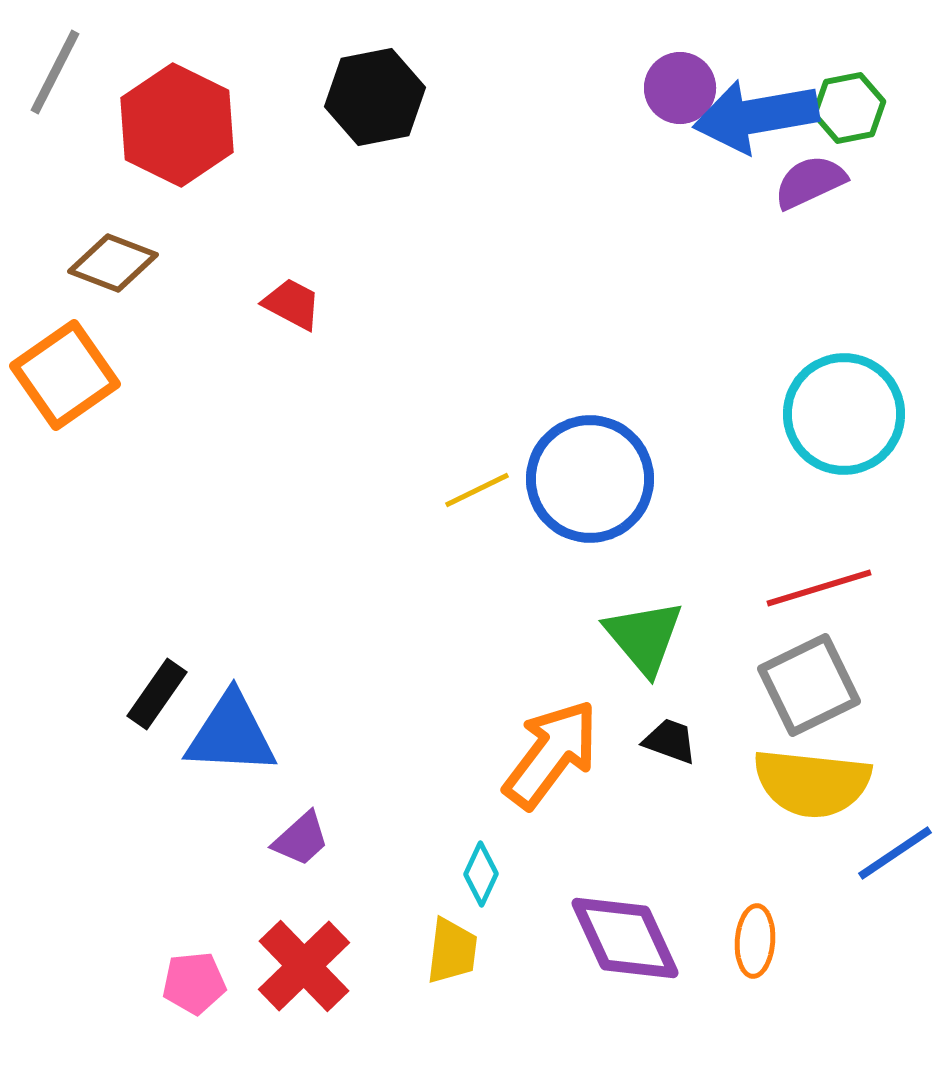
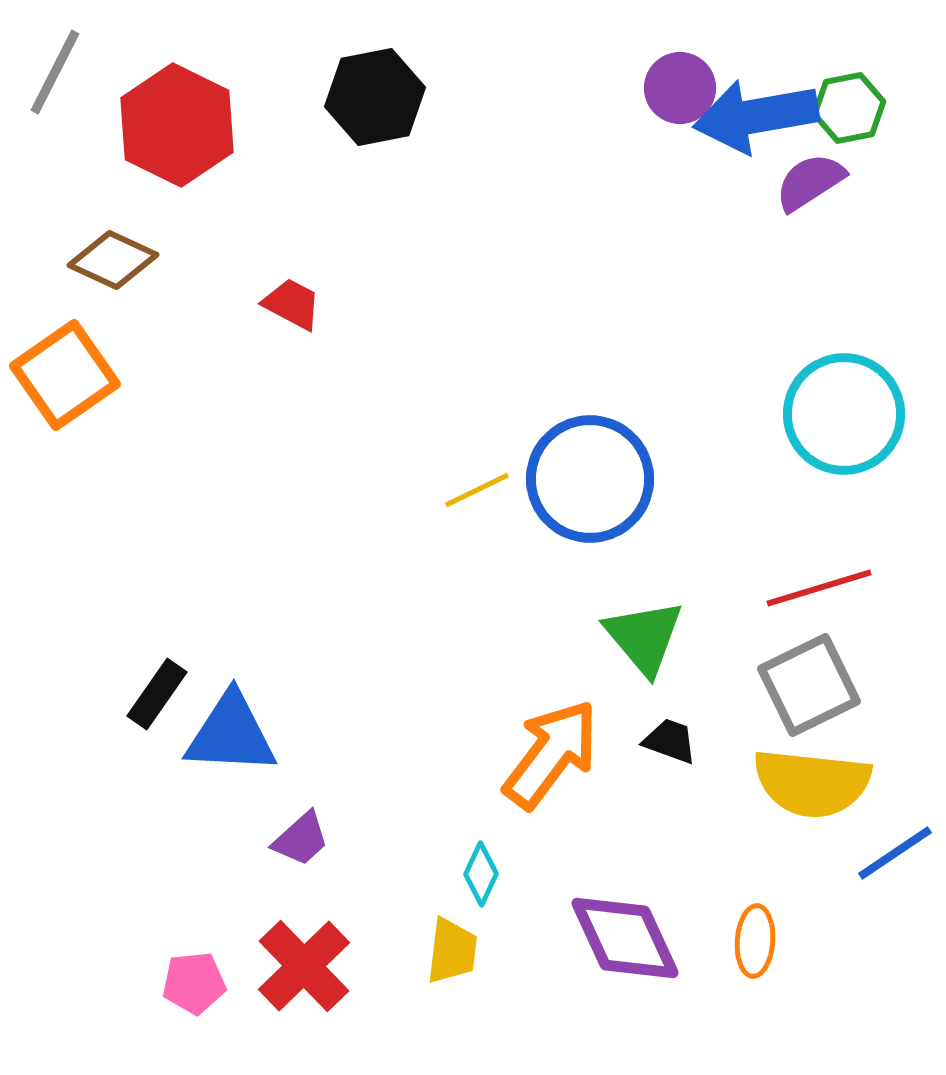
purple semicircle: rotated 8 degrees counterclockwise
brown diamond: moved 3 px up; rotated 4 degrees clockwise
